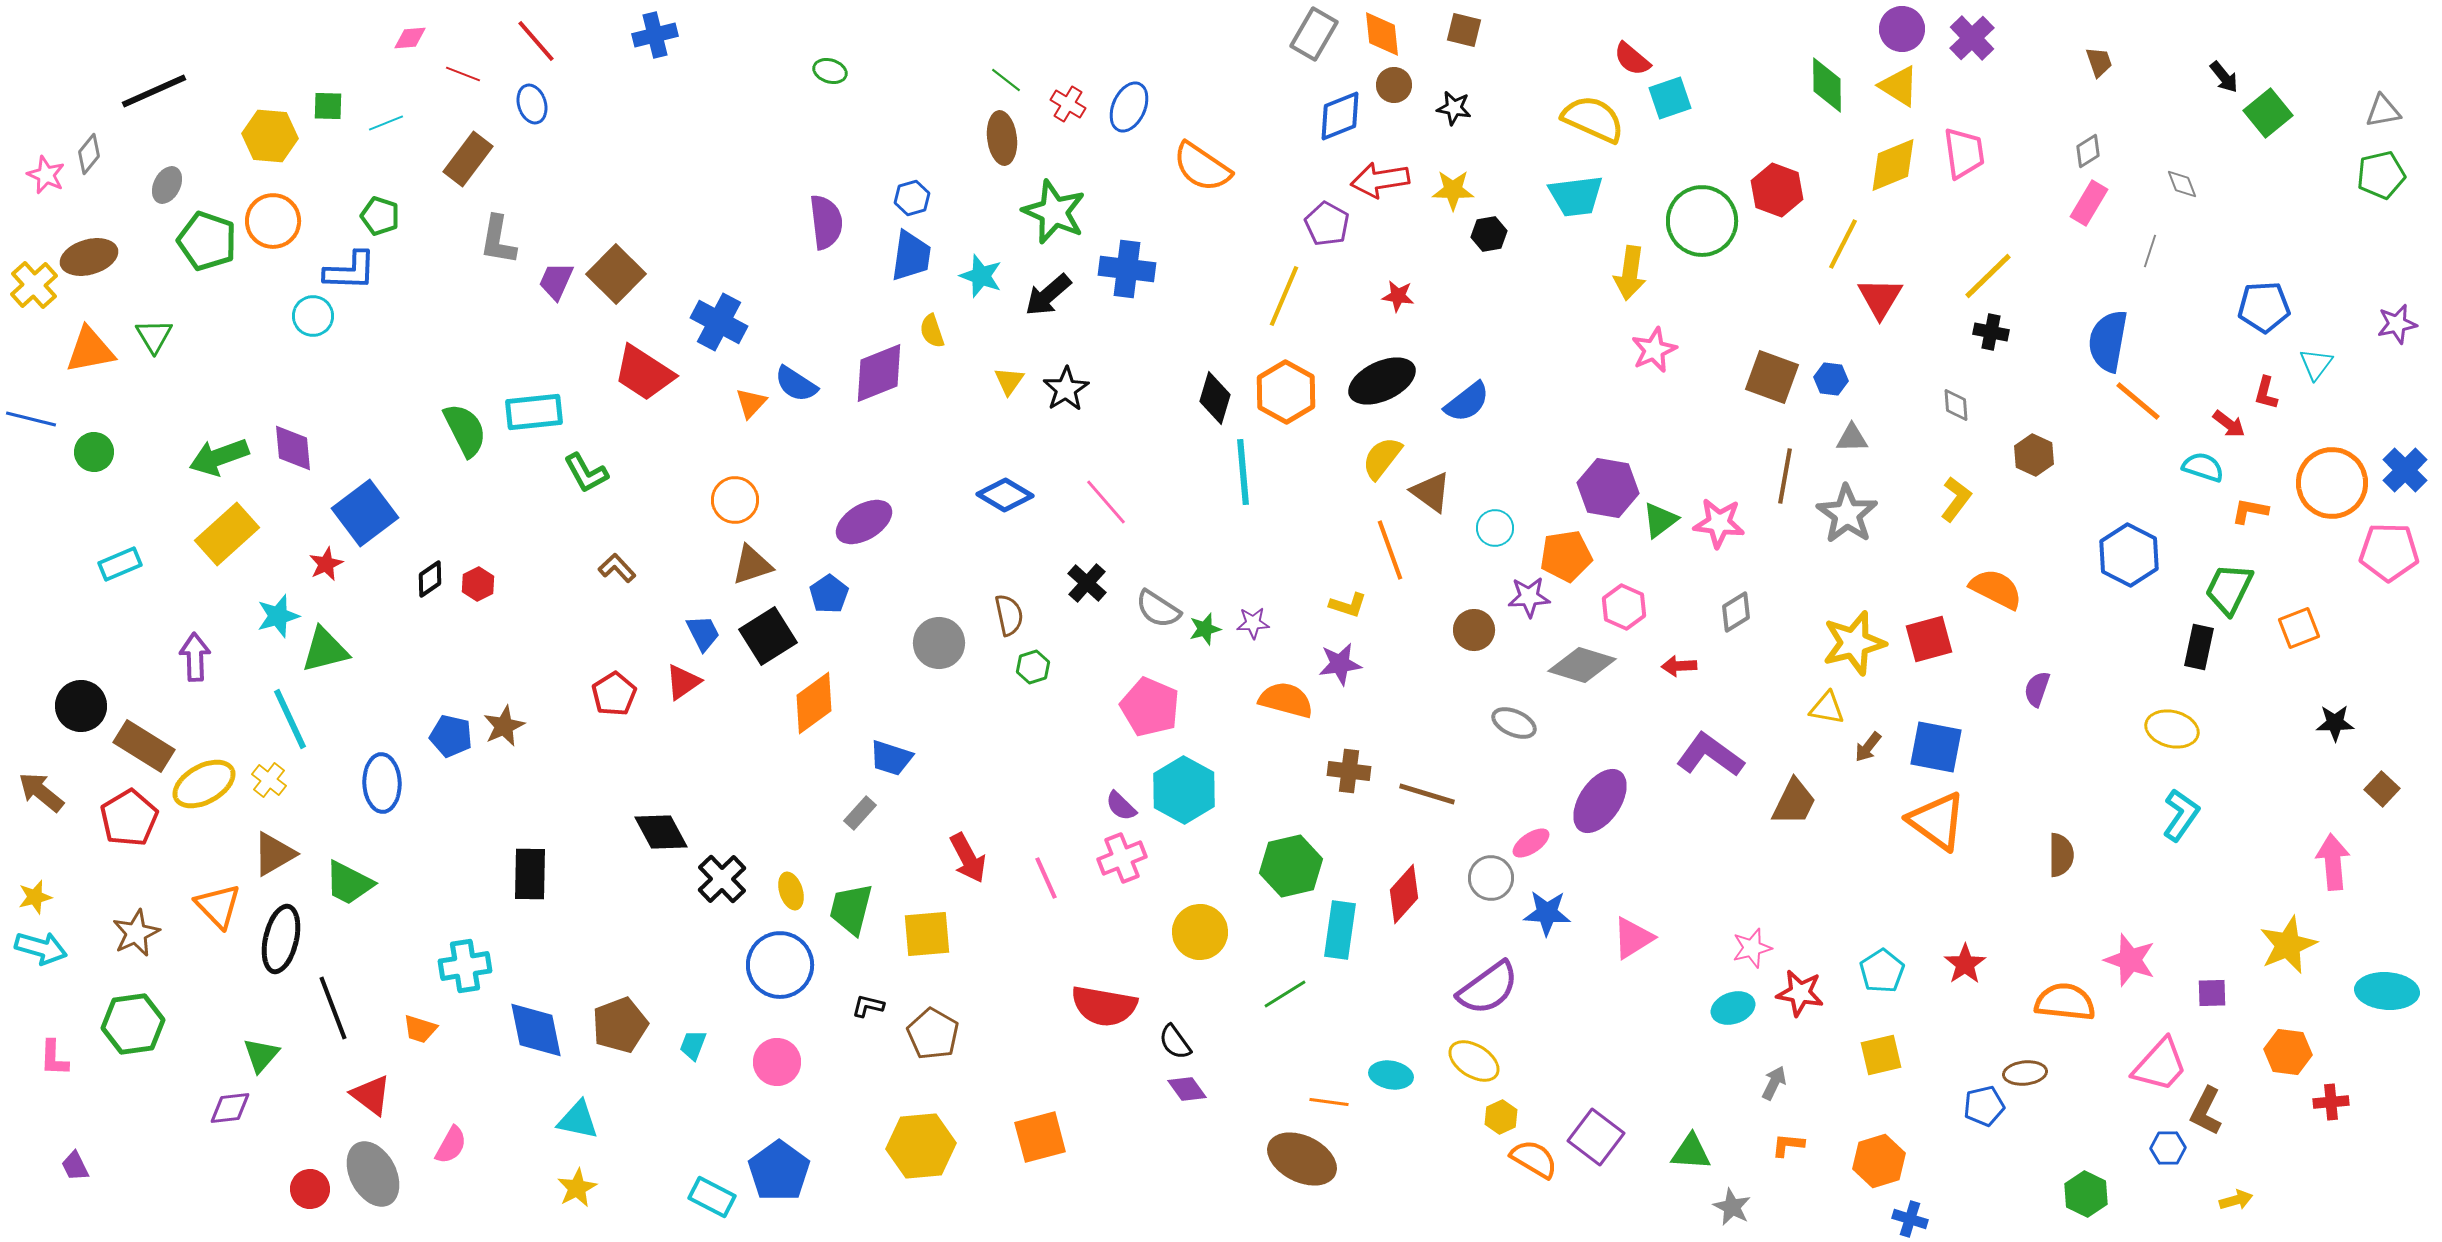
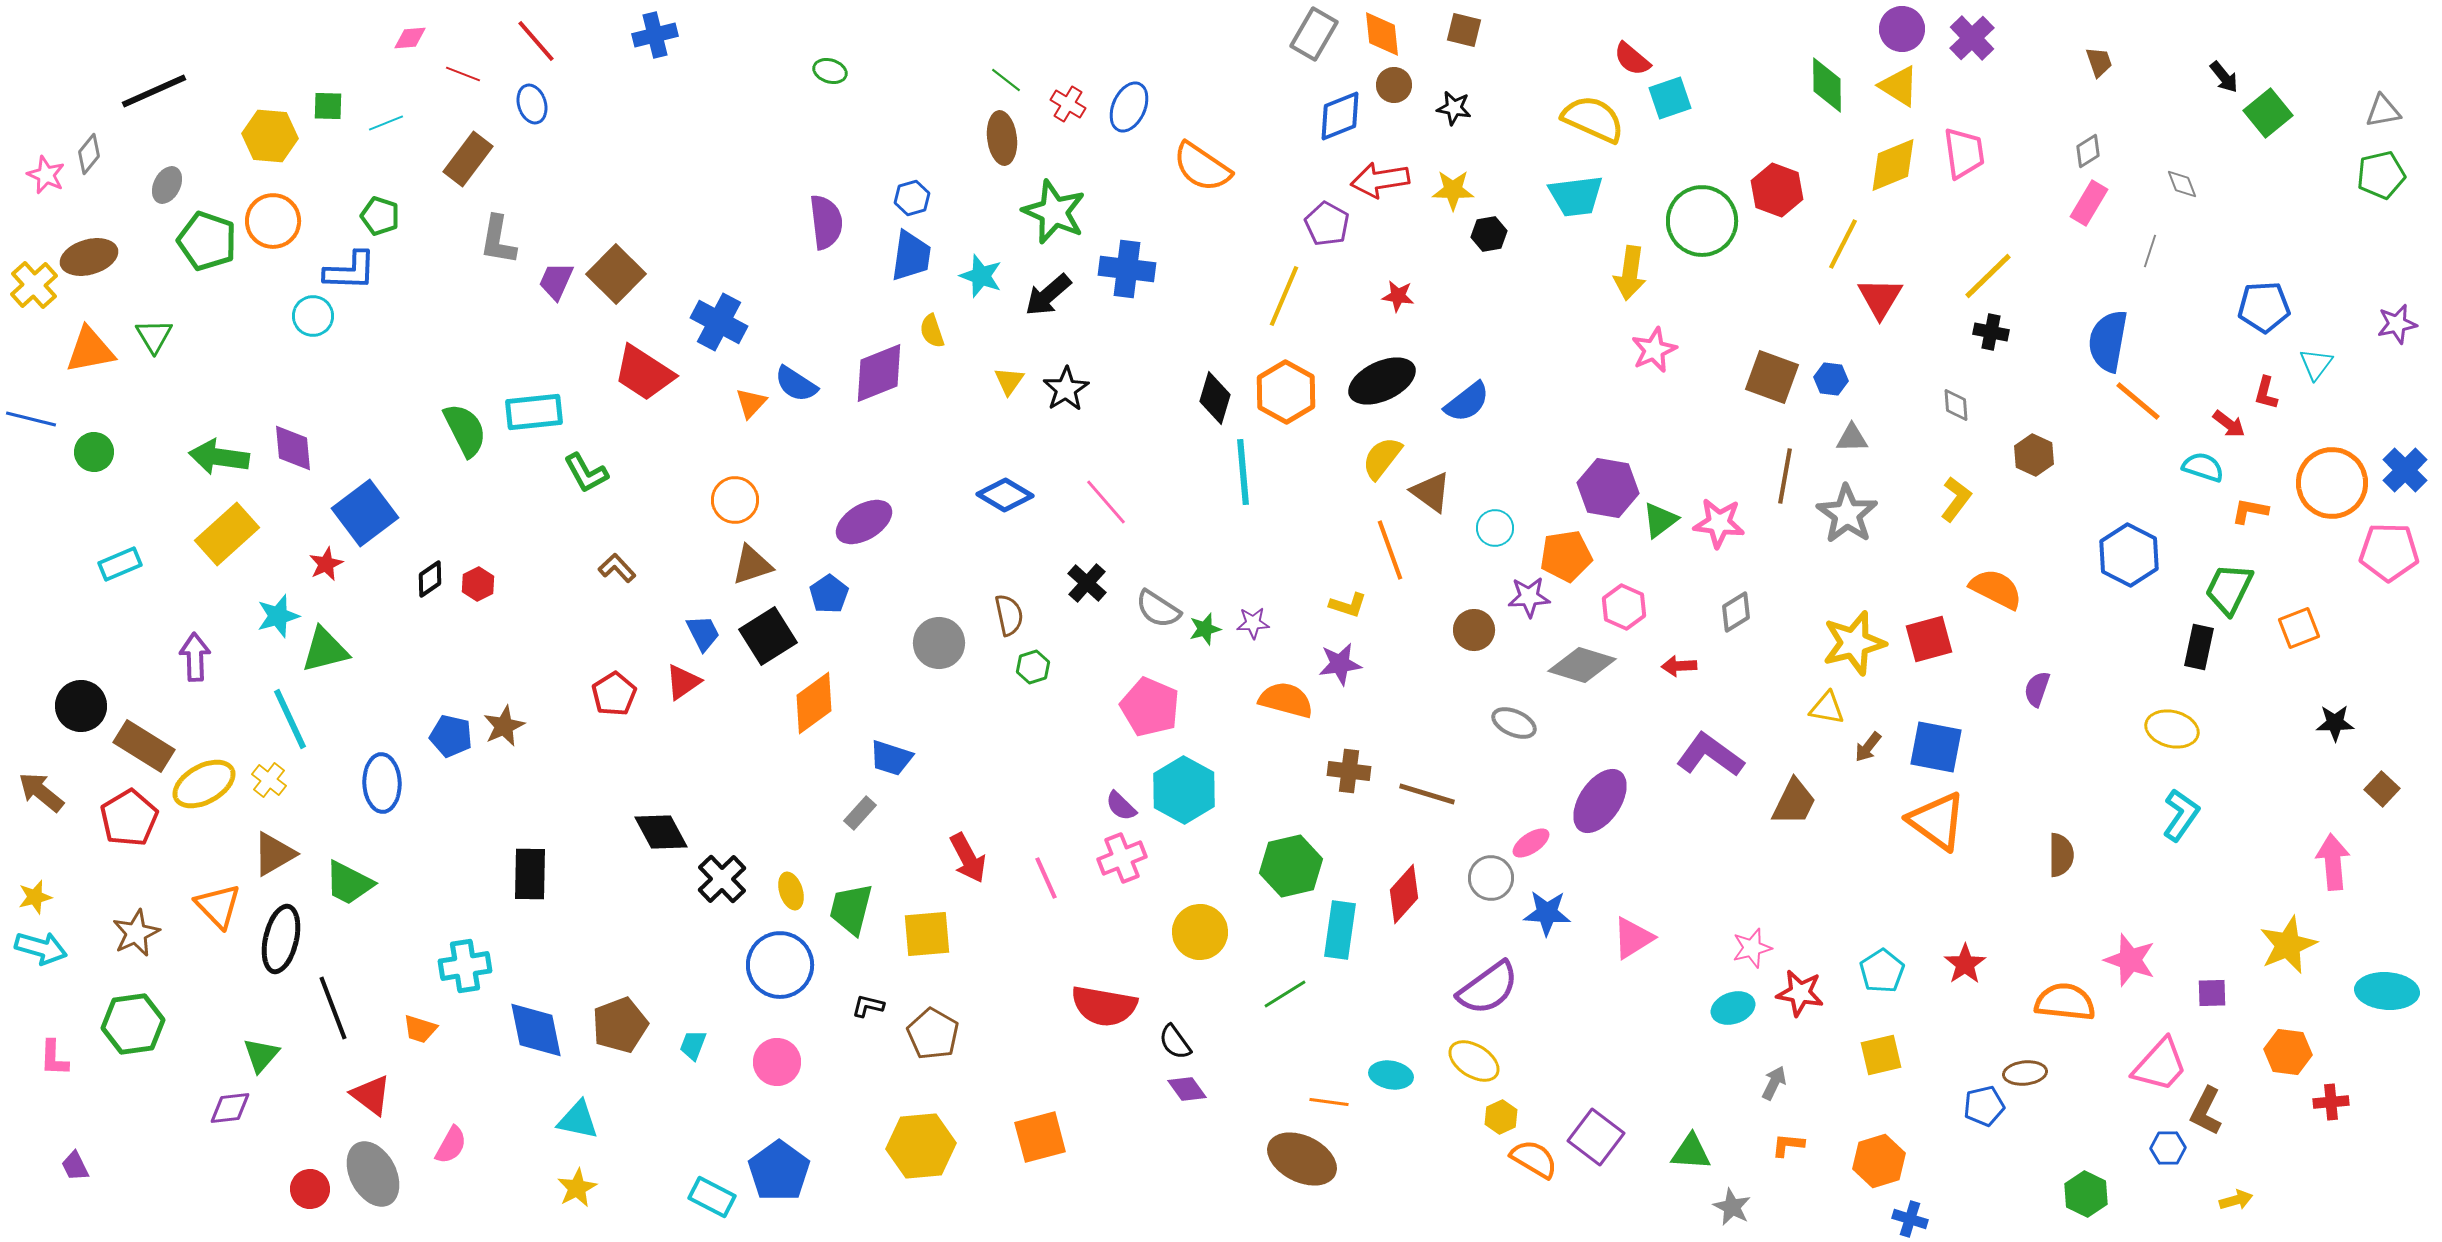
green arrow at (219, 457): rotated 28 degrees clockwise
